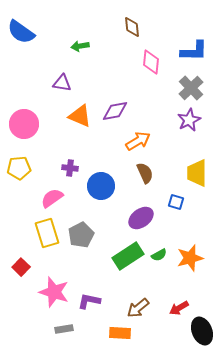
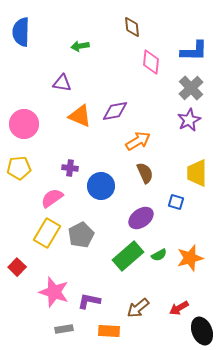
blue semicircle: rotated 56 degrees clockwise
yellow rectangle: rotated 48 degrees clockwise
green rectangle: rotated 8 degrees counterclockwise
red square: moved 4 px left
orange rectangle: moved 11 px left, 2 px up
